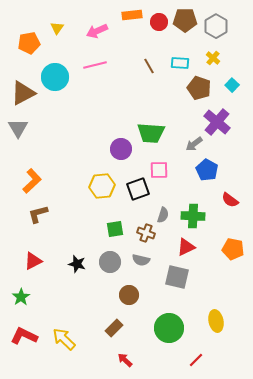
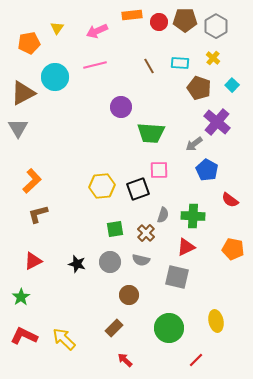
purple circle at (121, 149): moved 42 px up
brown cross at (146, 233): rotated 24 degrees clockwise
